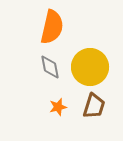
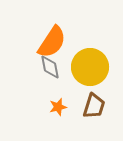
orange semicircle: moved 15 px down; rotated 20 degrees clockwise
